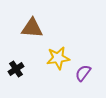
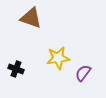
brown triangle: moved 1 px left, 10 px up; rotated 15 degrees clockwise
black cross: rotated 35 degrees counterclockwise
